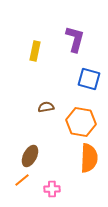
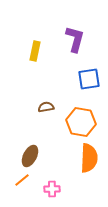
blue square: rotated 25 degrees counterclockwise
